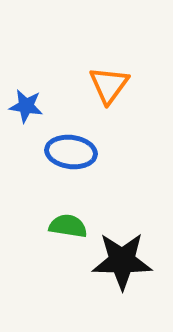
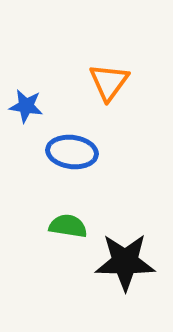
orange triangle: moved 3 px up
blue ellipse: moved 1 px right
black star: moved 3 px right, 1 px down
